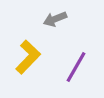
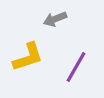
yellow L-shape: rotated 28 degrees clockwise
